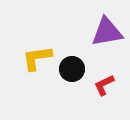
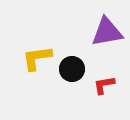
red L-shape: rotated 15 degrees clockwise
